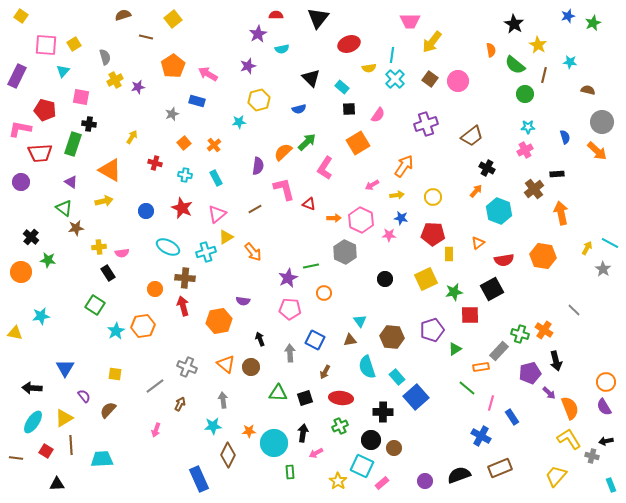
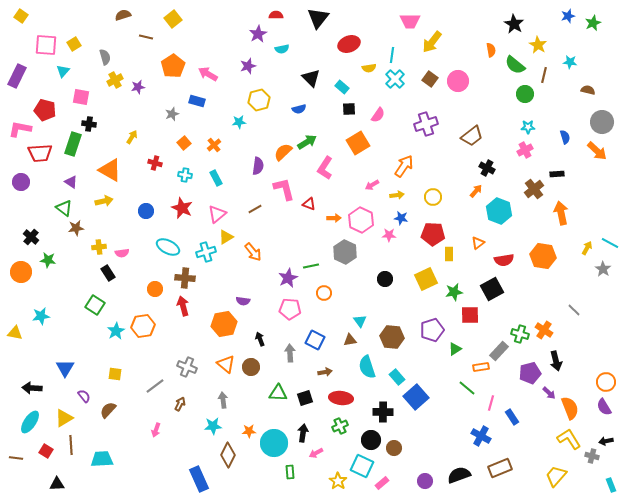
green arrow at (307, 142): rotated 12 degrees clockwise
orange hexagon at (219, 321): moved 5 px right, 3 px down
brown arrow at (325, 372): rotated 128 degrees counterclockwise
cyan ellipse at (33, 422): moved 3 px left
